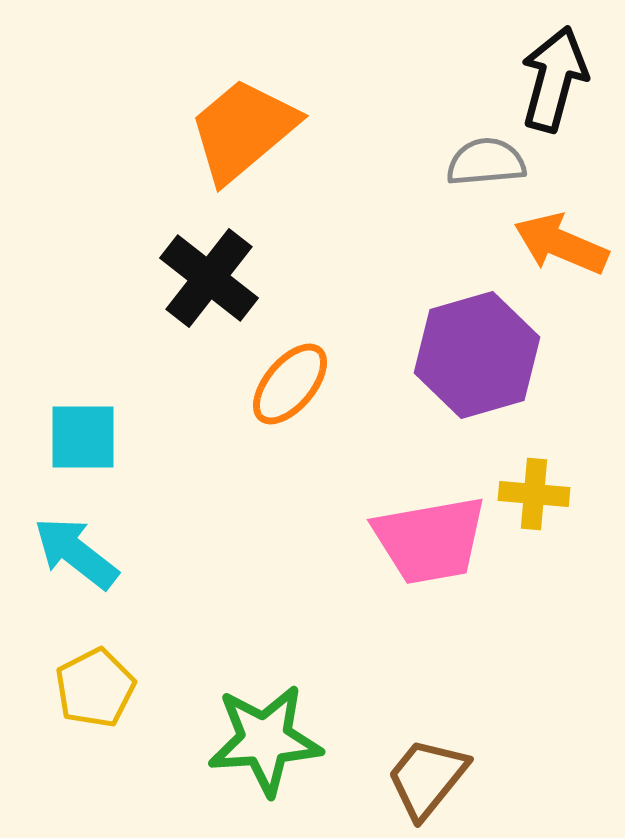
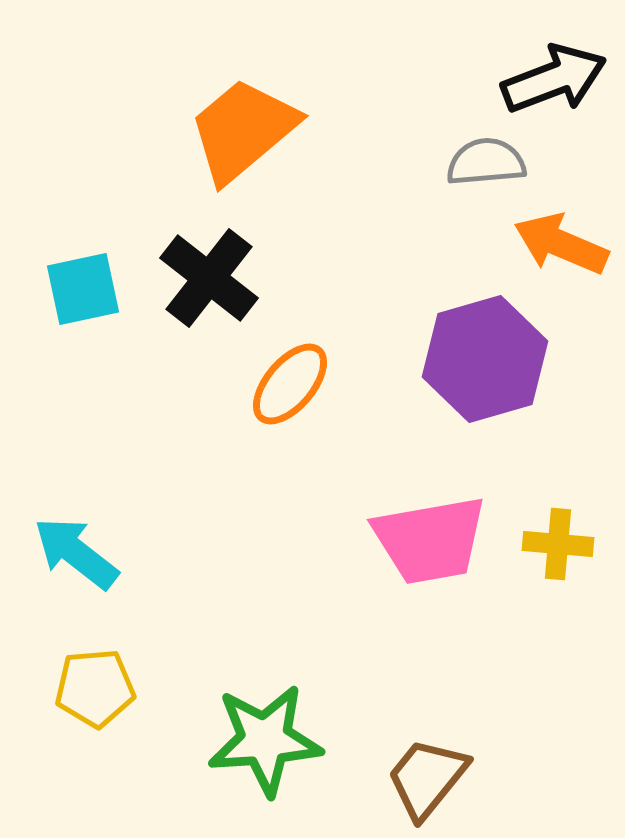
black arrow: rotated 54 degrees clockwise
purple hexagon: moved 8 px right, 4 px down
cyan square: moved 148 px up; rotated 12 degrees counterclockwise
yellow cross: moved 24 px right, 50 px down
yellow pentagon: rotated 22 degrees clockwise
